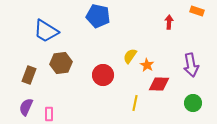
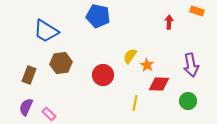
green circle: moved 5 px left, 2 px up
pink rectangle: rotated 48 degrees counterclockwise
